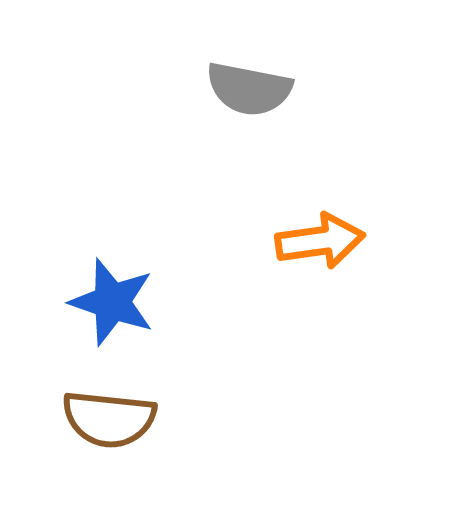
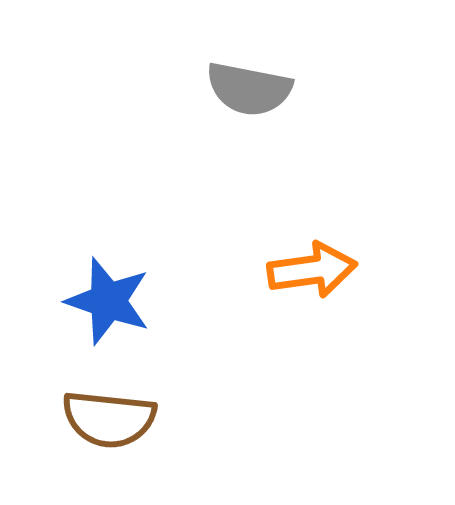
orange arrow: moved 8 px left, 29 px down
blue star: moved 4 px left, 1 px up
